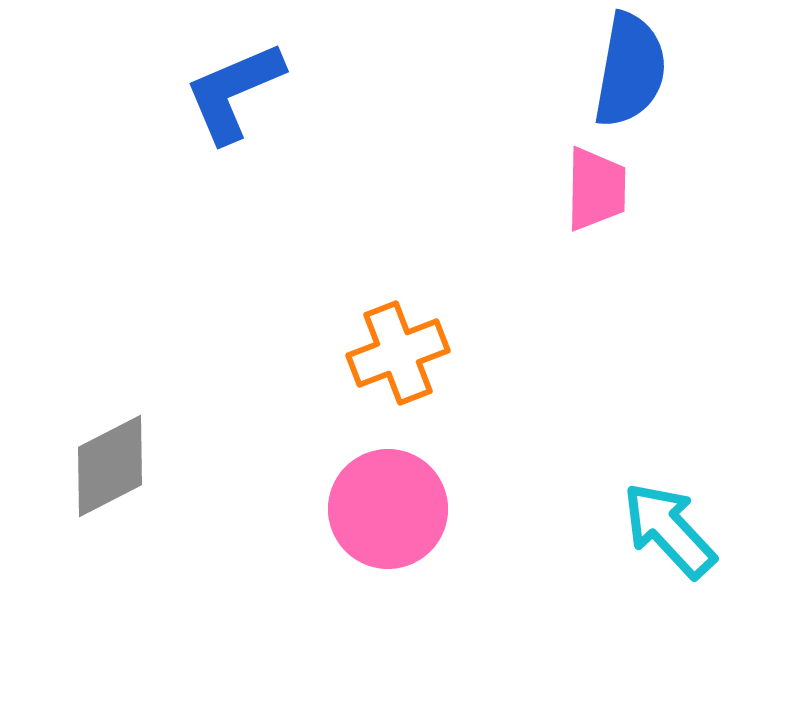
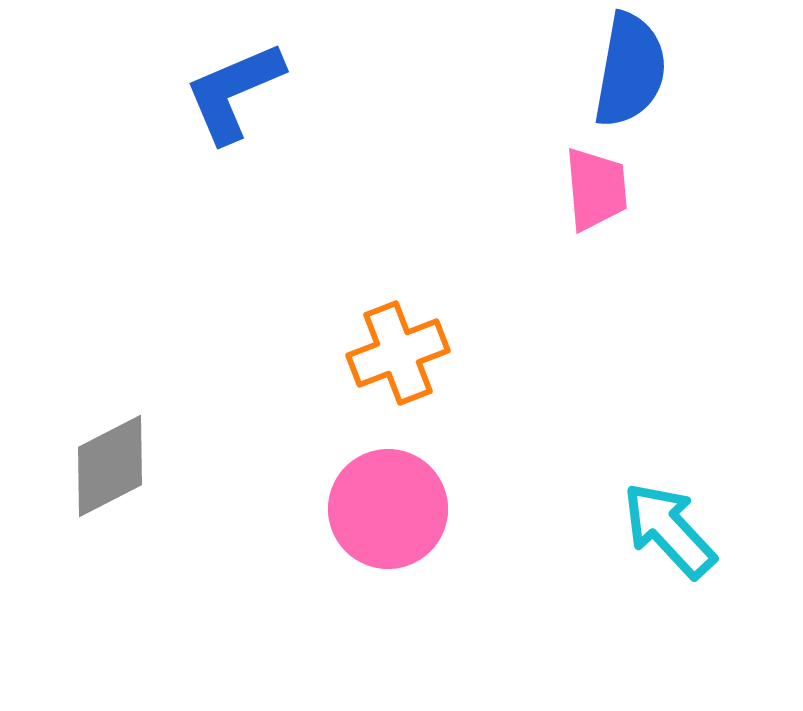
pink trapezoid: rotated 6 degrees counterclockwise
